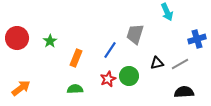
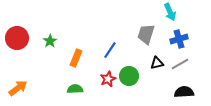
cyan arrow: moved 3 px right
gray trapezoid: moved 11 px right
blue cross: moved 18 px left
orange arrow: moved 3 px left
